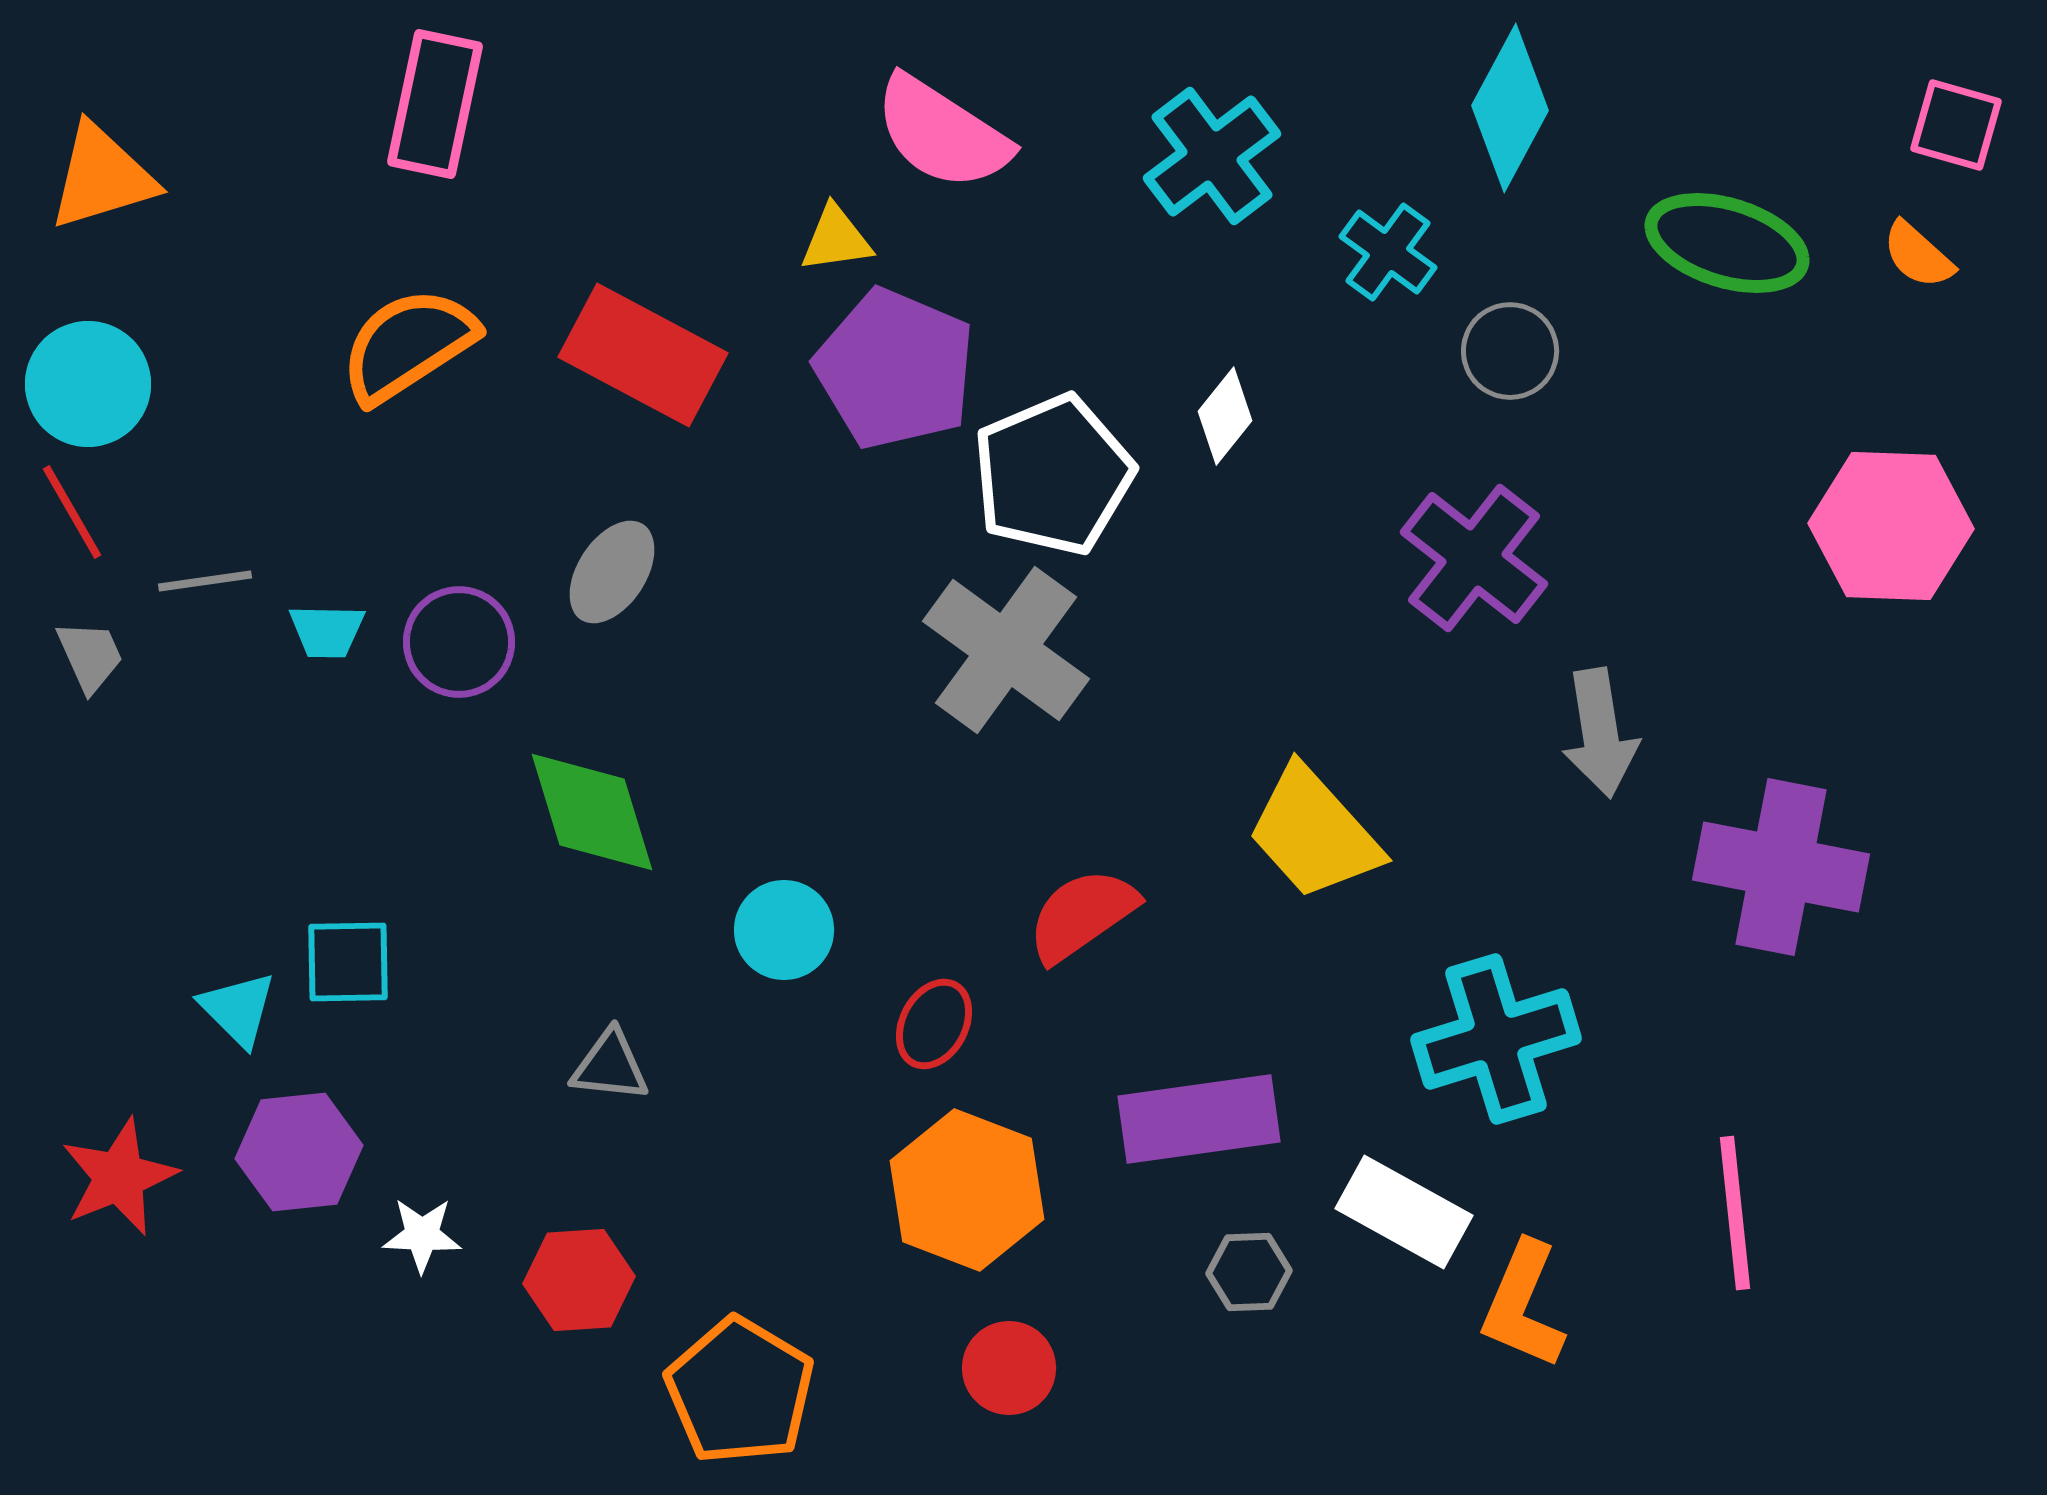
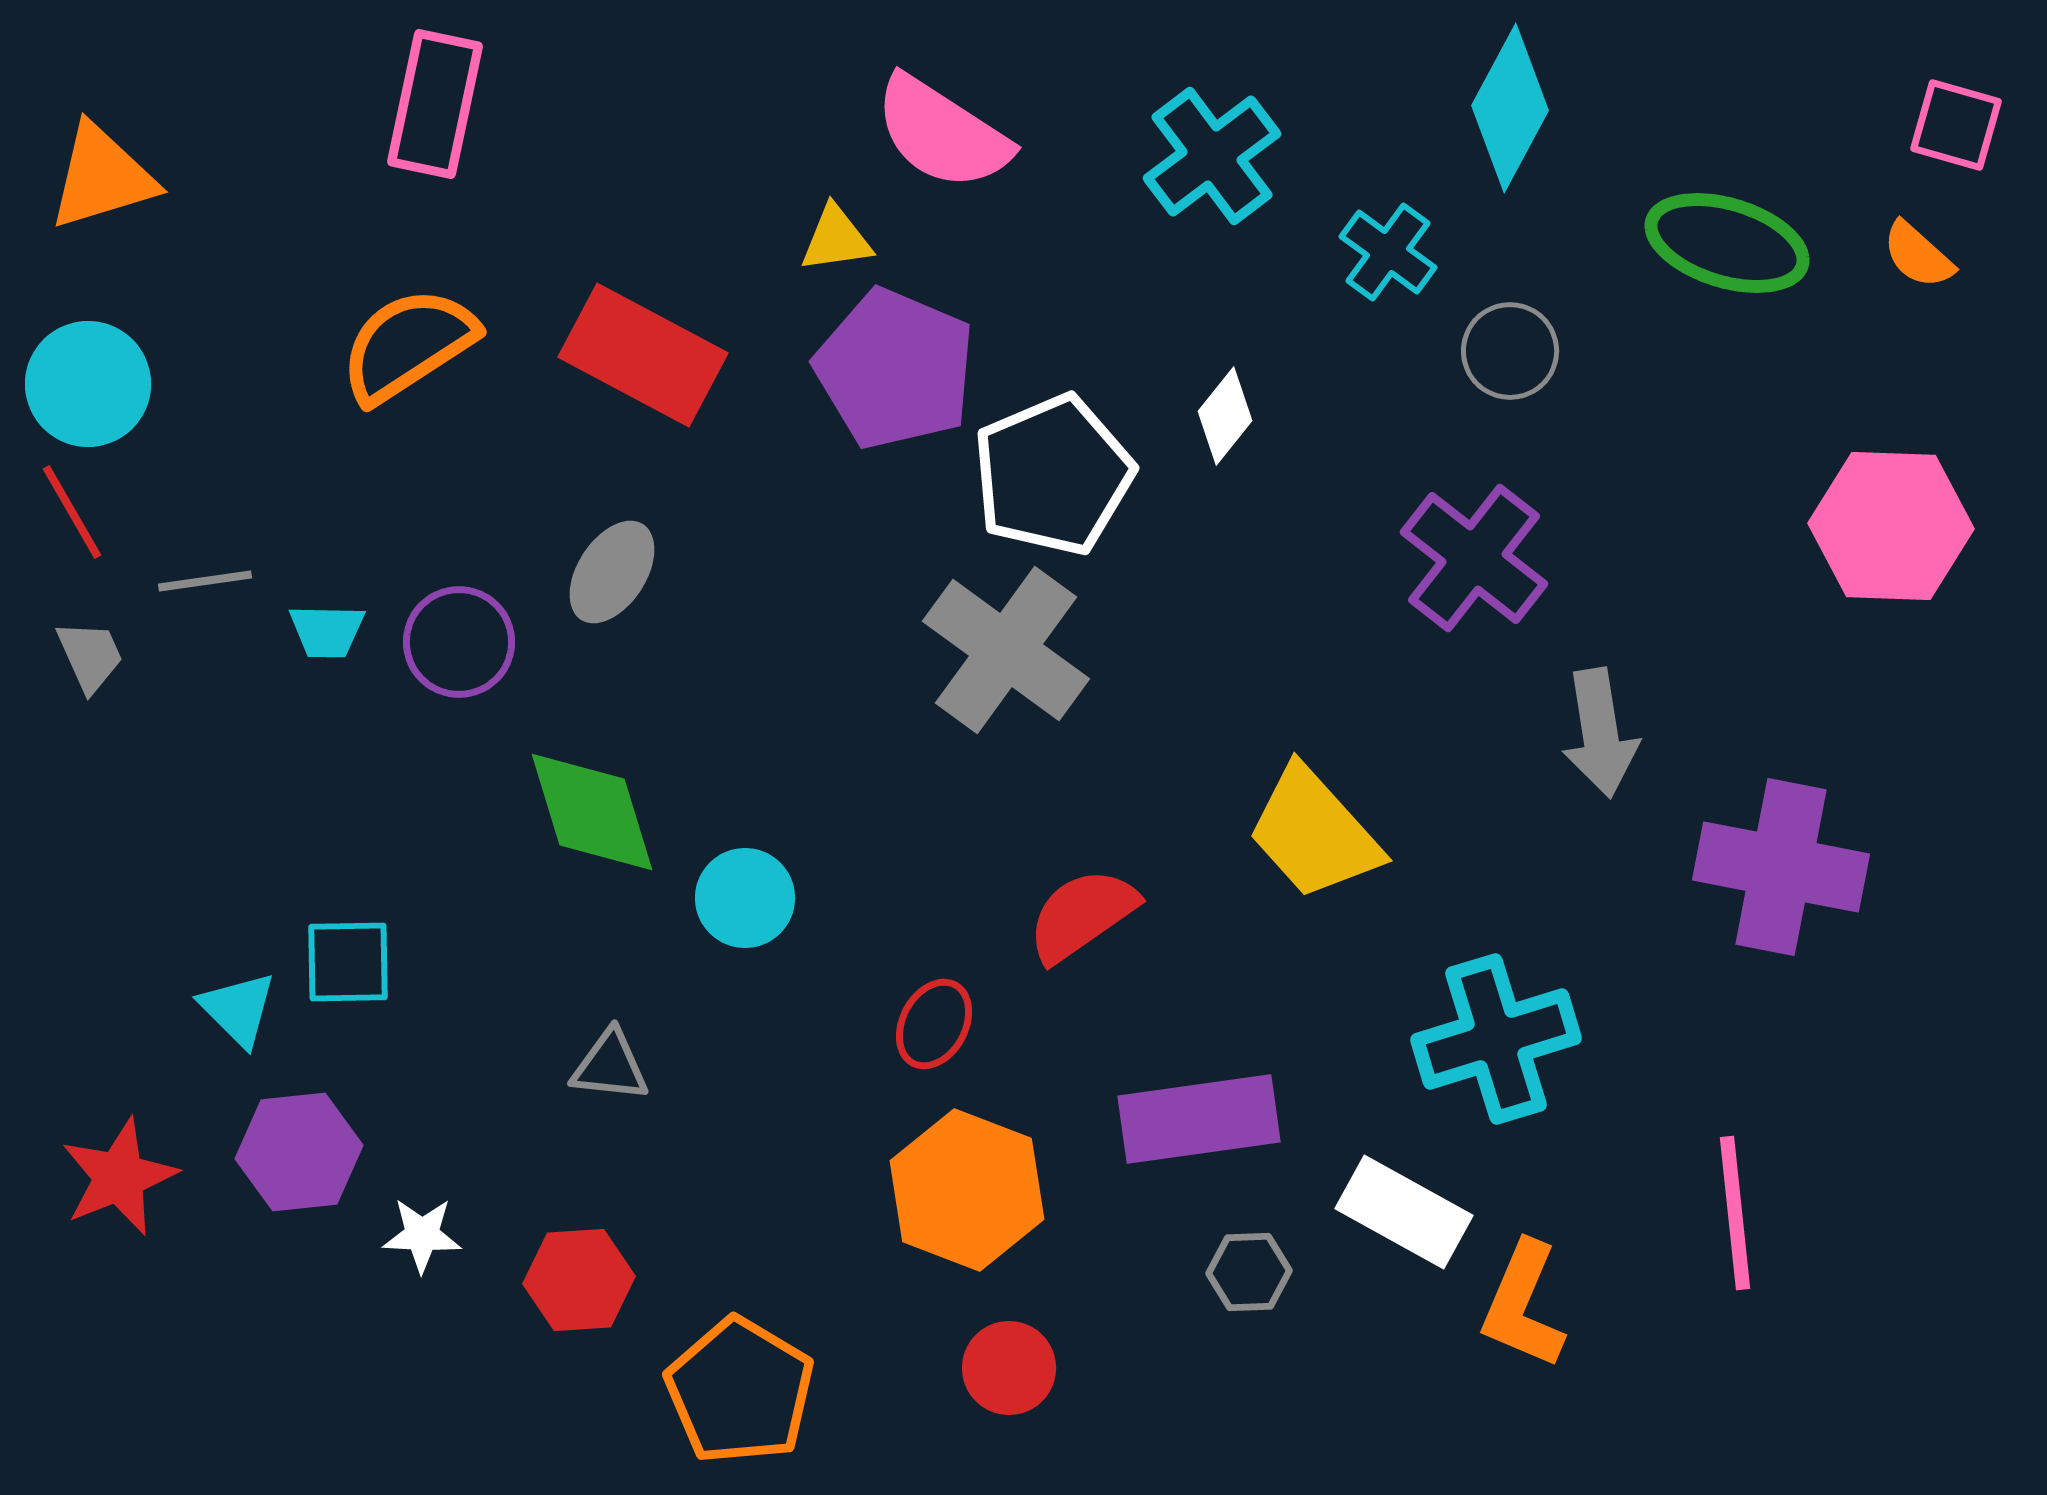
cyan circle at (784, 930): moved 39 px left, 32 px up
